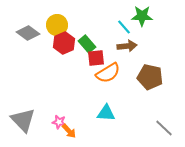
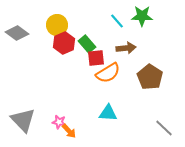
cyan line: moved 7 px left, 6 px up
gray diamond: moved 11 px left
brown arrow: moved 1 px left, 2 px down
brown pentagon: rotated 20 degrees clockwise
cyan triangle: moved 2 px right
